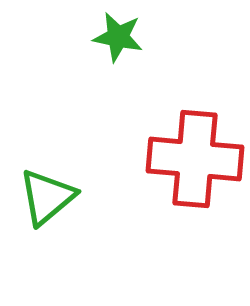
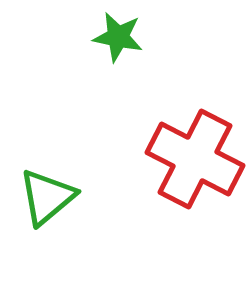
red cross: rotated 22 degrees clockwise
